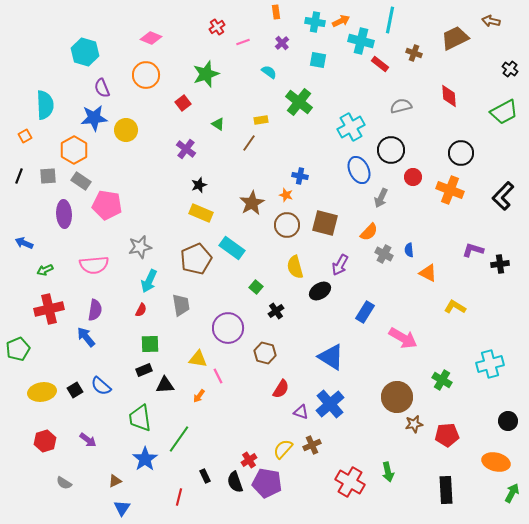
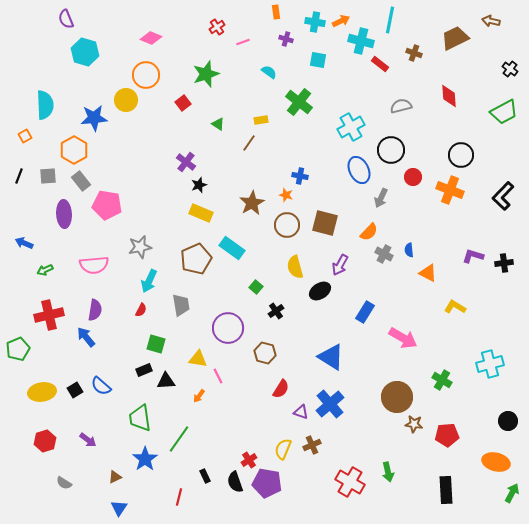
purple cross at (282, 43): moved 4 px right, 4 px up; rotated 32 degrees counterclockwise
purple semicircle at (102, 88): moved 36 px left, 69 px up
yellow circle at (126, 130): moved 30 px up
purple cross at (186, 149): moved 13 px down
black circle at (461, 153): moved 2 px down
gray rectangle at (81, 181): rotated 18 degrees clockwise
purple L-shape at (473, 250): moved 6 px down
black cross at (500, 264): moved 4 px right, 1 px up
red cross at (49, 309): moved 6 px down
green square at (150, 344): moved 6 px right; rotated 18 degrees clockwise
black triangle at (165, 385): moved 1 px right, 4 px up
brown star at (414, 424): rotated 18 degrees clockwise
yellow semicircle at (283, 449): rotated 20 degrees counterclockwise
brown triangle at (115, 481): moved 4 px up
blue triangle at (122, 508): moved 3 px left
